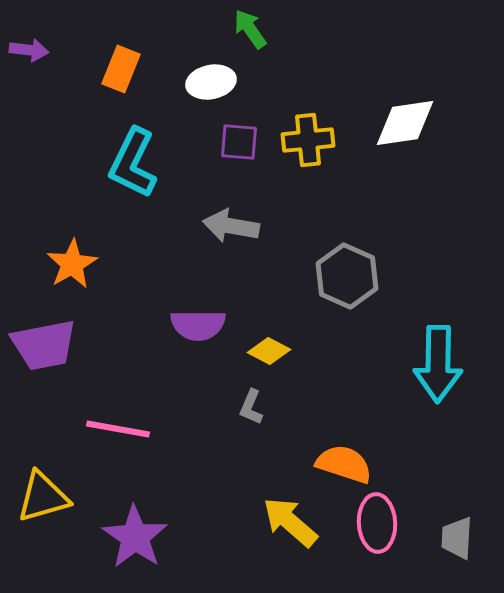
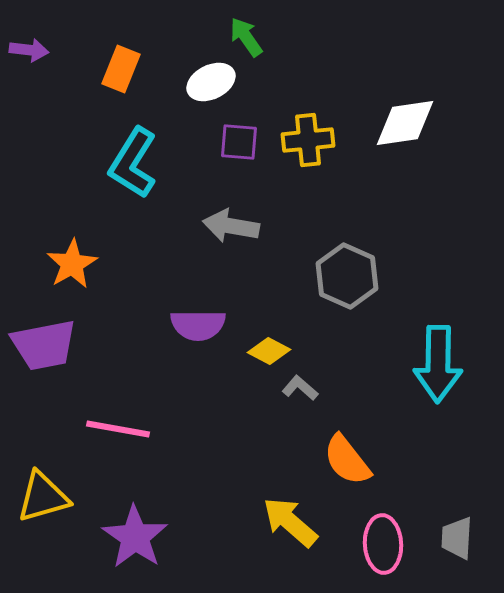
green arrow: moved 4 px left, 8 px down
white ellipse: rotated 15 degrees counterclockwise
cyan L-shape: rotated 6 degrees clockwise
gray L-shape: moved 49 px right, 19 px up; rotated 108 degrees clockwise
orange semicircle: moved 3 px right, 4 px up; rotated 146 degrees counterclockwise
pink ellipse: moved 6 px right, 21 px down
